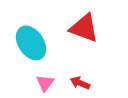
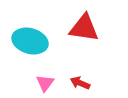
red triangle: rotated 12 degrees counterclockwise
cyan ellipse: moved 1 px left, 2 px up; rotated 40 degrees counterclockwise
